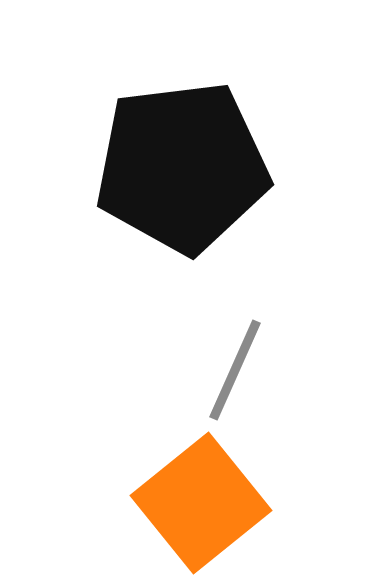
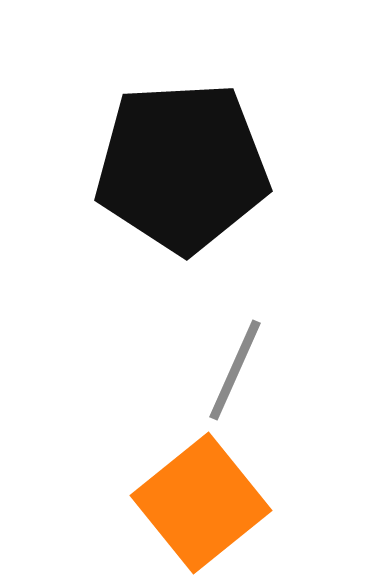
black pentagon: rotated 4 degrees clockwise
